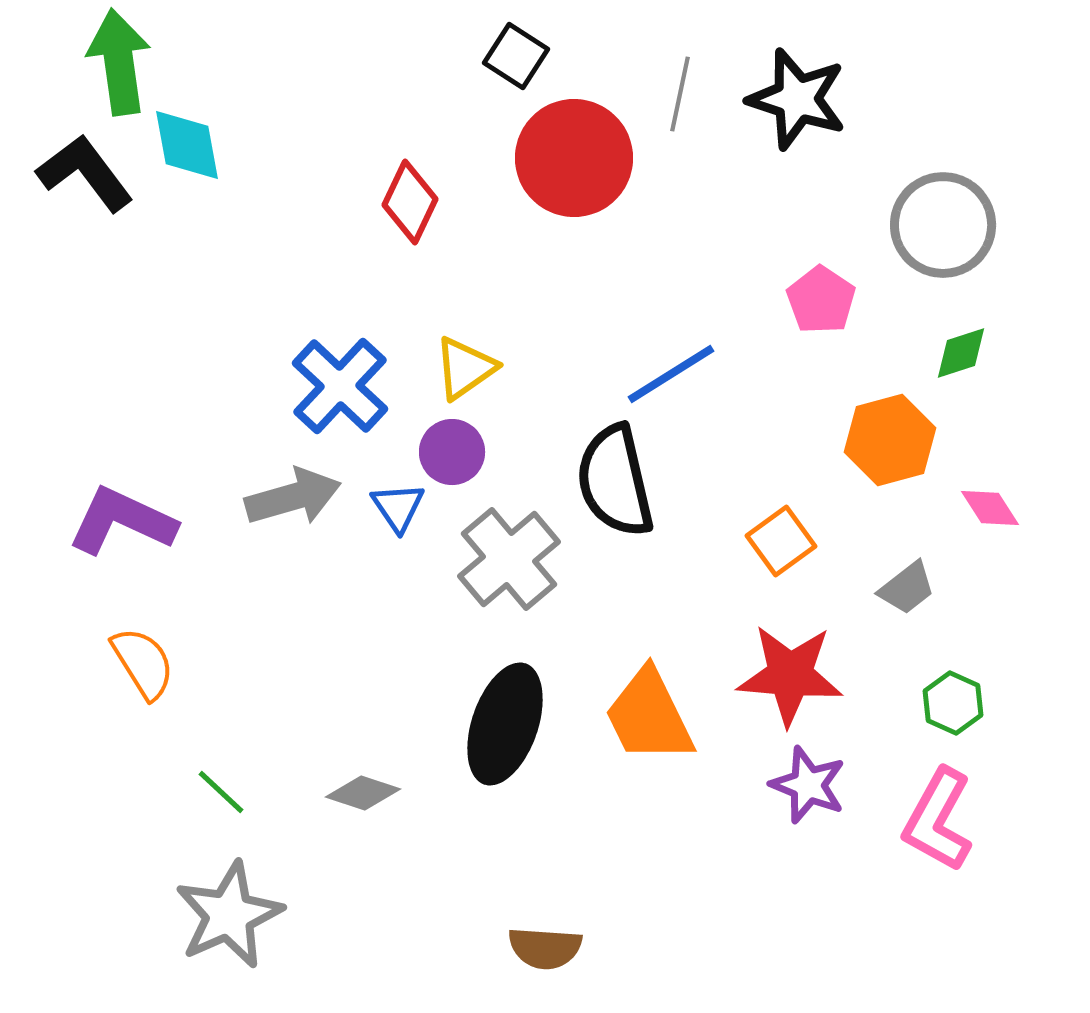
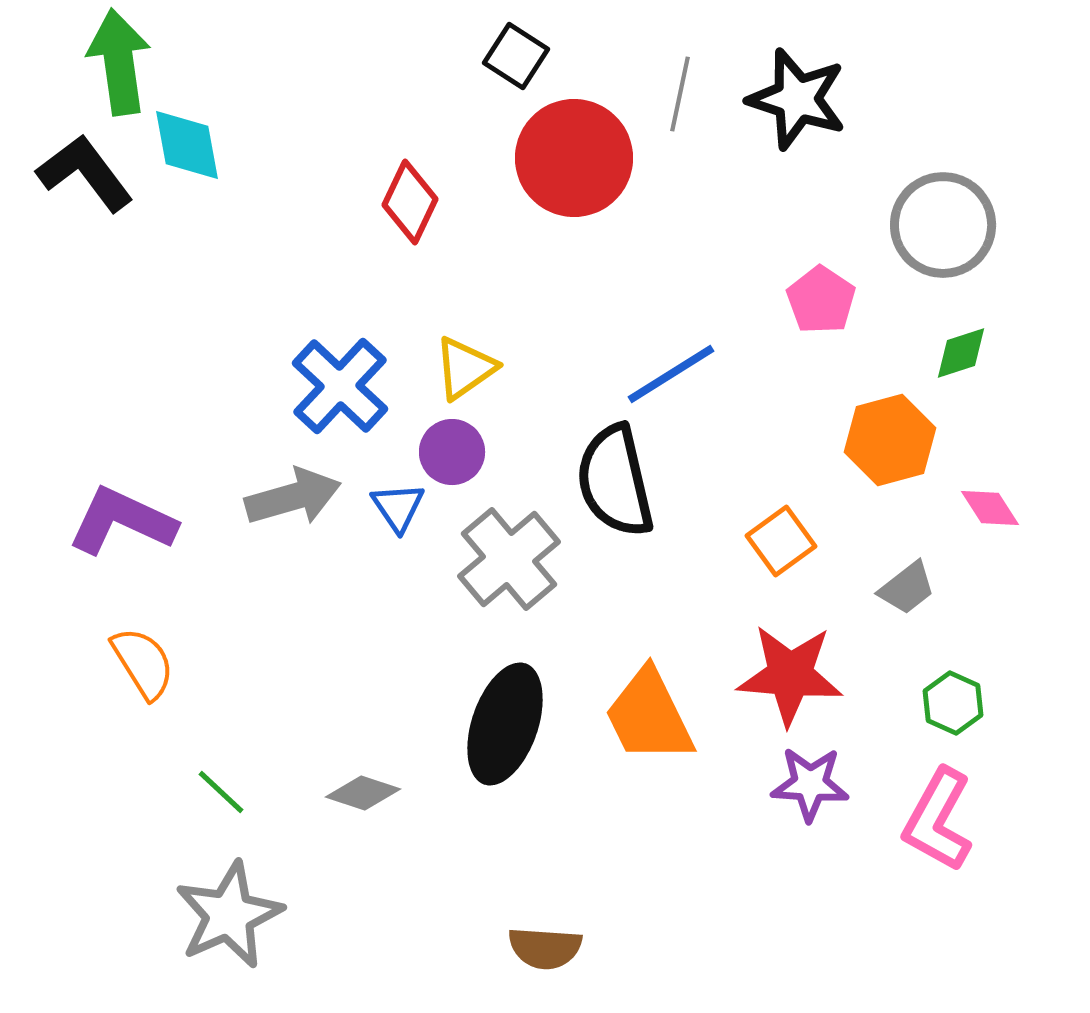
purple star: moved 2 px right, 1 px up; rotated 18 degrees counterclockwise
